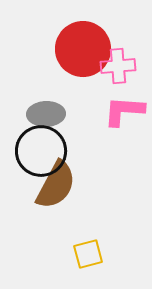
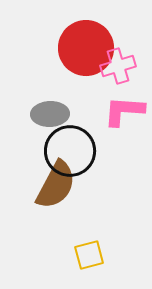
red circle: moved 3 px right, 1 px up
pink cross: rotated 12 degrees counterclockwise
gray ellipse: moved 4 px right
black circle: moved 29 px right
yellow square: moved 1 px right, 1 px down
